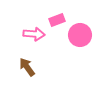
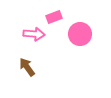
pink rectangle: moved 3 px left, 3 px up
pink circle: moved 1 px up
